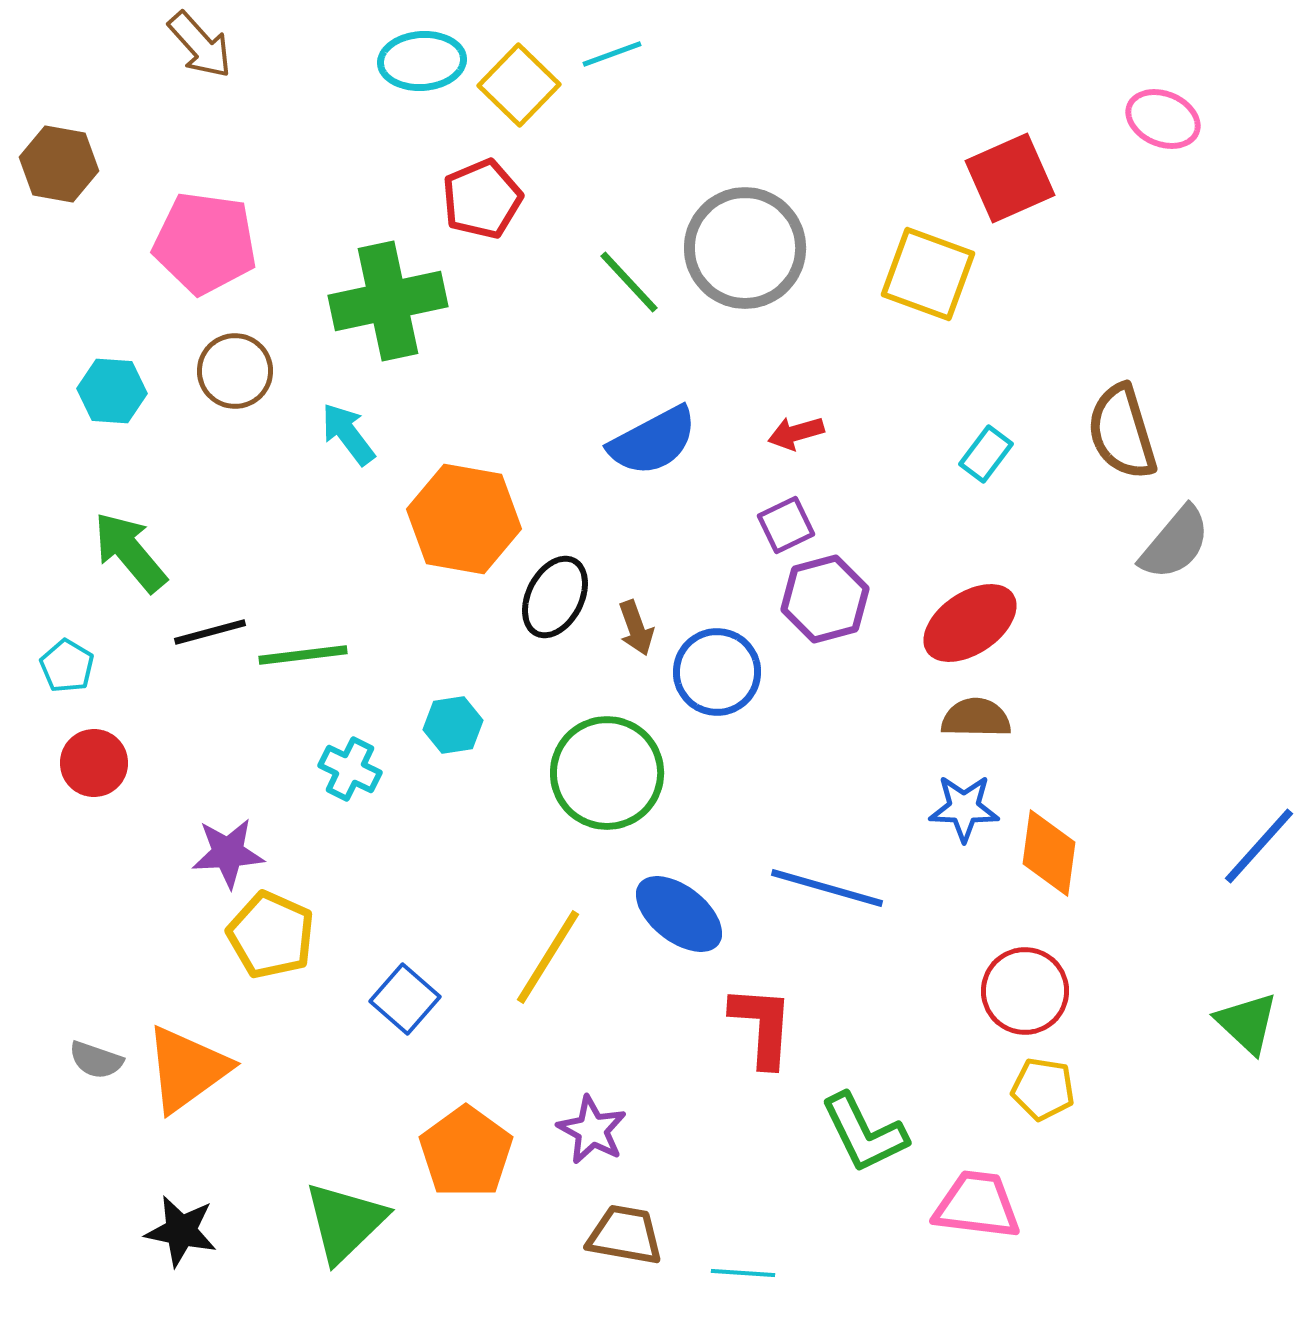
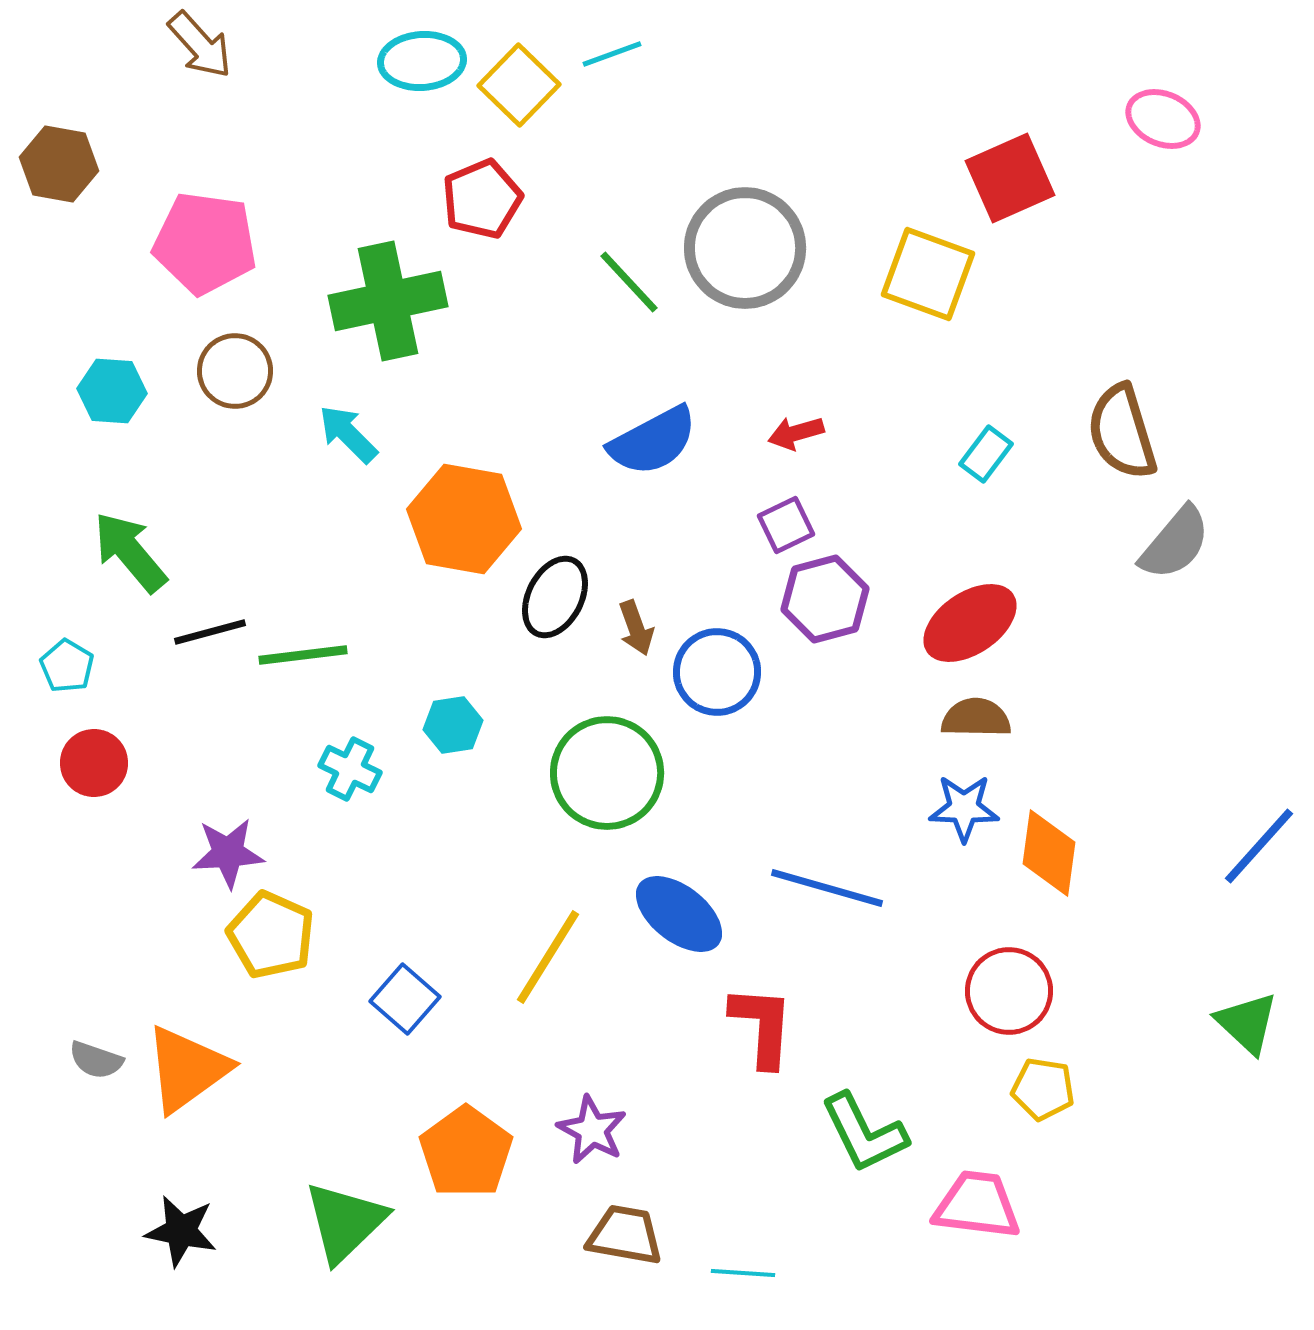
cyan arrow at (348, 434): rotated 8 degrees counterclockwise
red circle at (1025, 991): moved 16 px left
